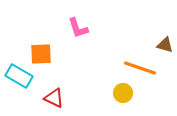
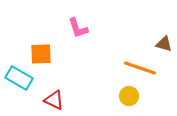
brown triangle: moved 1 px left, 1 px up
cyan rectangle: moved 2 px down
yellow circle: moved 6 px right, 3 px down
red triangle: moved 2 px down
